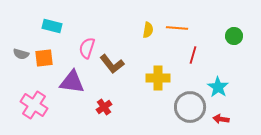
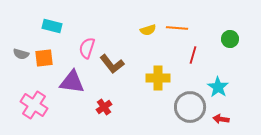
yellow semicircle: rotated 63 degrees clockwise
green circle: moved 4 px left, 3 px down
